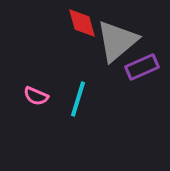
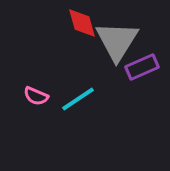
gray triangle: rotated 18 degrees counterclockwise
cyan line: rotated 39 degrees clockwise
